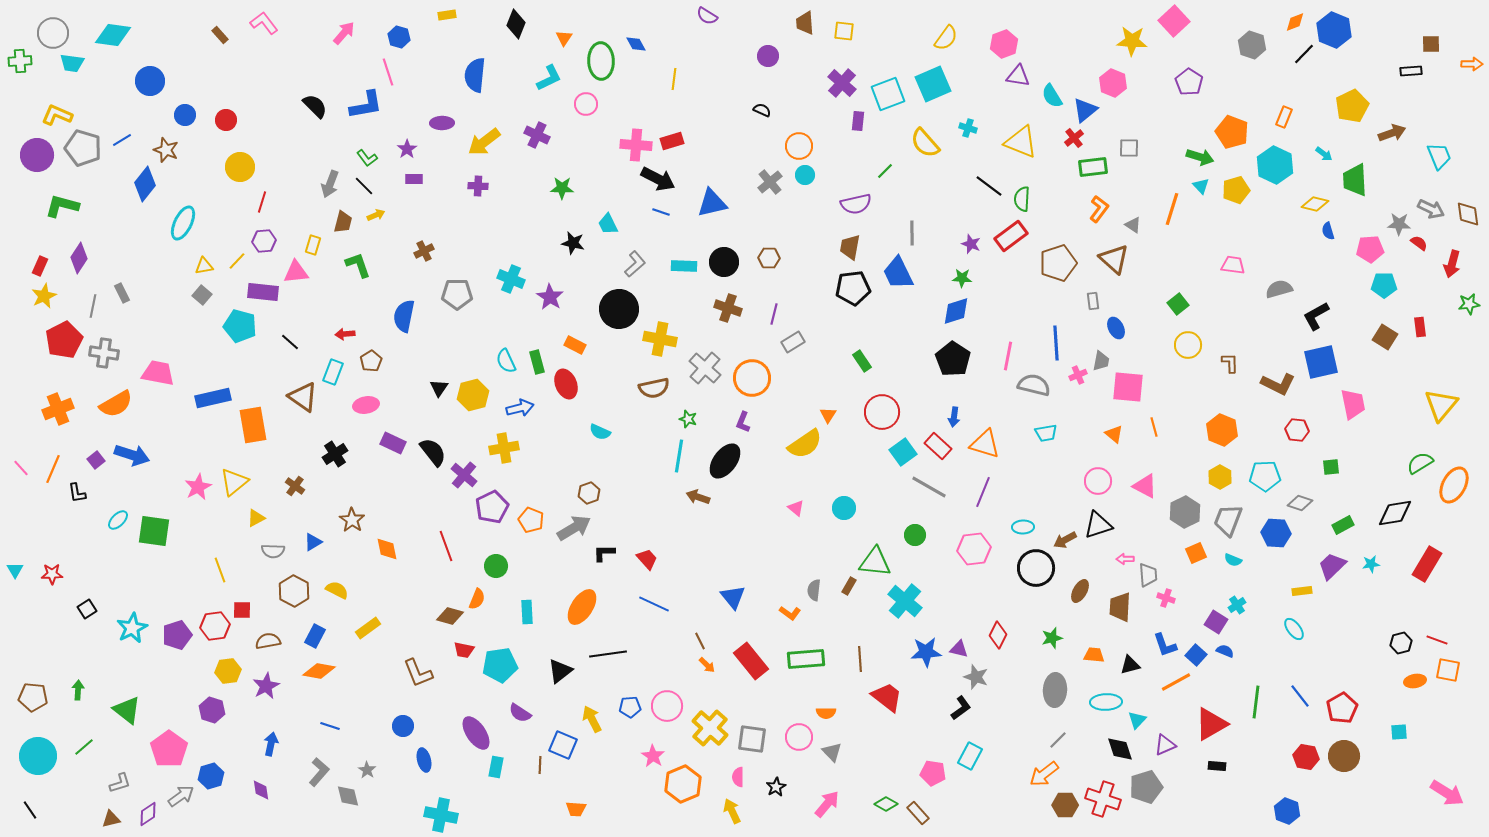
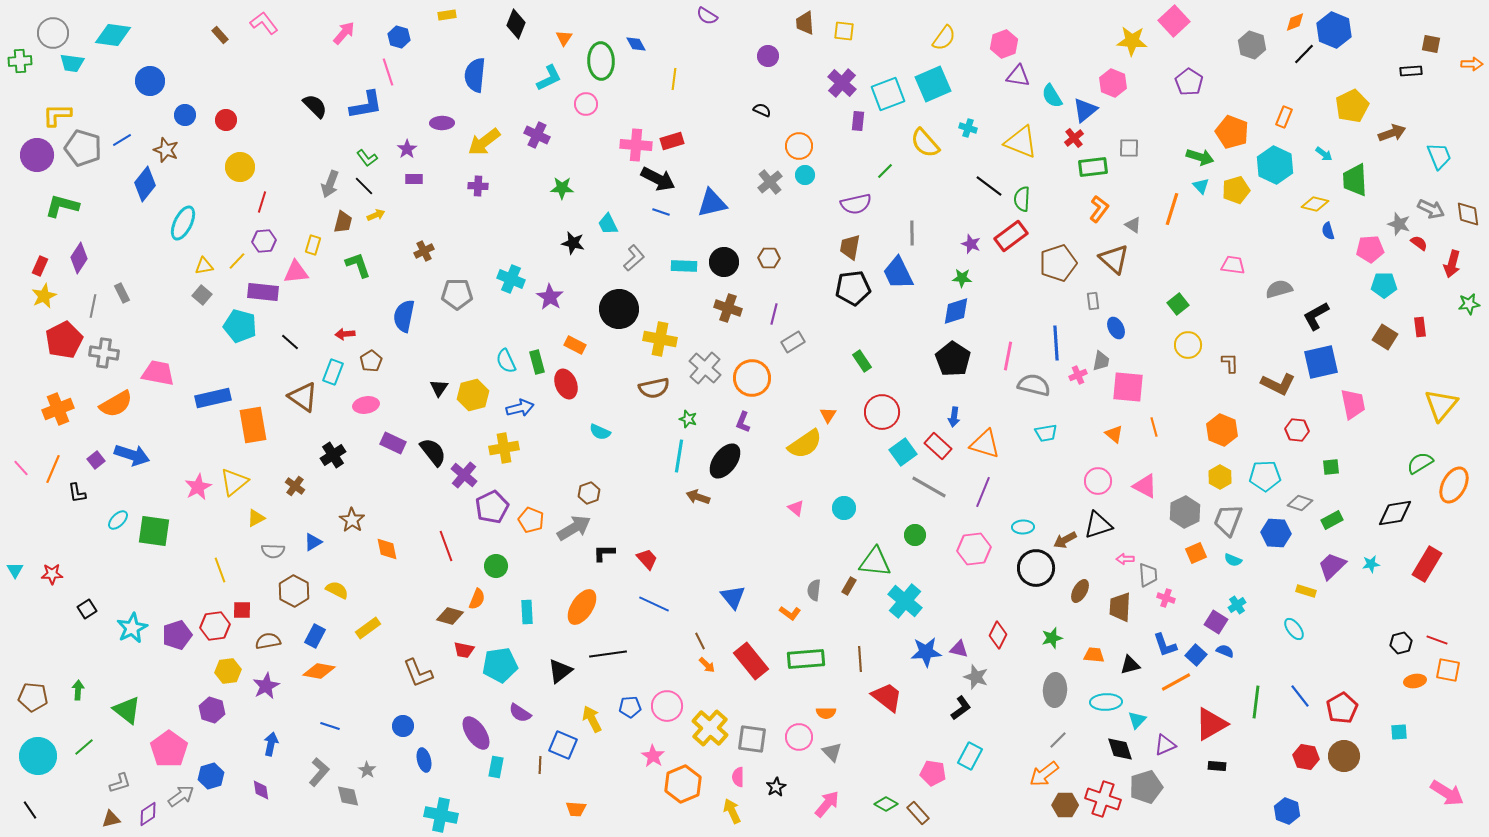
yellow semicircle at (946, 38): moved 2 px left
brown square at (1431, 44): rotated 12 degrees clockwise
yellow L-shape at (57, 115): rotated 24 degrees counterclockwise
gray star at (1399, 224): rotated 15 degrees clockwise
gray L-shape at (635, 264): moved 1 px left, 6 px up
black cross at (335, 454): moved 2 px left, 1 px down
green rectangle at (1343, 525): moved 11 px left, 5 px up
yellow rectangle at (1302, 591): moved 4 px right; rotated 24 degrees clockwise
